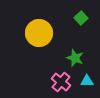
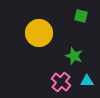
green square: moved 2 px up; rotated 32 degrees counterclockwise
green star: moved 1 px left, 2 px up
